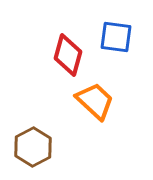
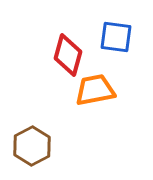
orange trapezoid: moved 11 px up; rotated 54 degrees counterclockwise
brown hexagon: moved 1 px left, 1 px up
